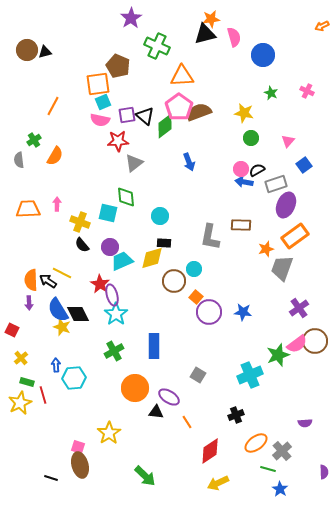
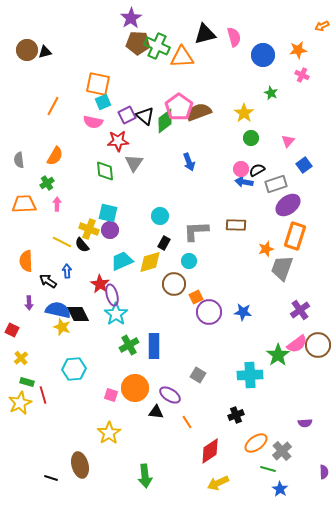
orange star at (211, 19): moved 87 px right, 31 px down
brown pentagon at (118, 66): moved 20 px right, 23 px up; rotated 20 degrees counterclockwise
orange triangle at (182, 76): moved 19 px up
orange square at (98, 84): rotated 20 degrees clockwise
pink cross at (307, 91): moved 5 px left, 16 px up
yellow star at (244, 113): rotated 24 degrees clockwise
purple square at (127, 115): rotated 18 degrees counterclockwise
pink semicircle at (100, 120): moved 7 px left, 2 px down
green diamond at (165, 126): moved 5 px up
green cross at (34, 140): moved 13 px right, 43 px down
gray triangle at (134, 163): rotated 18 degrees counterclockwise
green diamond at (126, 197): moved 21 px left, 26 px up
purple ellipse at (286, 205): moved 2 px right; rotated 30 degrees clockwise
orange trapezoid at (28, 209): moved 4 px left, 5 px up
yellow cross at (80, 222): moved 9 px right, 7 px down
brown rectangle at (241, 225): moved 5 px left
orange rectangle at (295, 236): rotated 36 degrees counterclockwise
gray L-shape at (210, 237): moved 14 px left, 6 px up; rotated 76 degrees clockwise
black rectangle at (164, 243): rotated 64 degrees counterclockwise
purple circle at (110, 247): moved 17 px up
yellow diamond at (152, 258): moved 2 px left, 4 px down
cyan circle at (194, 269): moved 5 px left, 8 px up
yellow line at (62, 273): moved 31 px up
orange semicircle at (31, 280): moved 5 px left, 19 px up
brown circle at (174, 281): moved 3 px down
orange square at (196, 297): rotated 24 degrees clockwise
purple cross at (299, 308): moved 1 px right, 2 px down
blue semicircle at (58, 310): rotated 135 degrees clockwise
brown circle at (315, 341): moved 3 px right, 4 px down
green cross at (114, 351): moved 15 px right, 6 px up
green star at (278, 355): rotated 15 degrees counterclockwise
blue arrow at (56, 365): moved 11 px right, 94 px up
cyan cross at (250, 375): rotated 20 degrees clockwise
cyan hexagon at (74, 378): moved 9 px up
purple ellipse at (169, 397): moved 1 px right, 2 px up
pink square at (78, 447): moved 33 px right, 52 px up
green arrow at (145, 476): rotated 40 degrees clockwise
